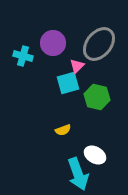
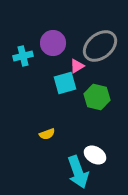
gray ellipse: moved 1 px right, 2 px down; rotated 12 degrees clockwise
cyan cross: rotated 30 degrees counterclockwise
pink triangle: rotated 14 degrees clockwise
cyan square: moved 3 px left
yellow semicircle: moved 16 px left, 4 px down
cyan arrow: moved 2 px up
